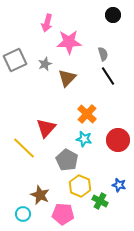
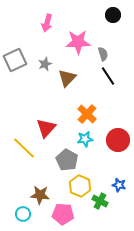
pink star: moved 9 px right
cyan star: moved 1 px right; rotated 21 degrees counterclockwise
brown star: rotated 18 degrees counterclockwise
